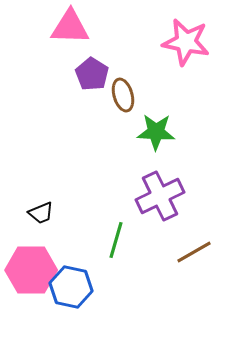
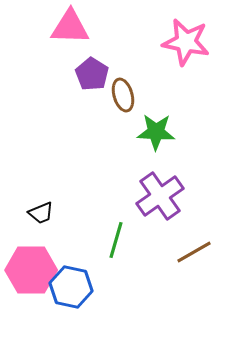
purple cross: rotated 9 degrees counterclockwise
